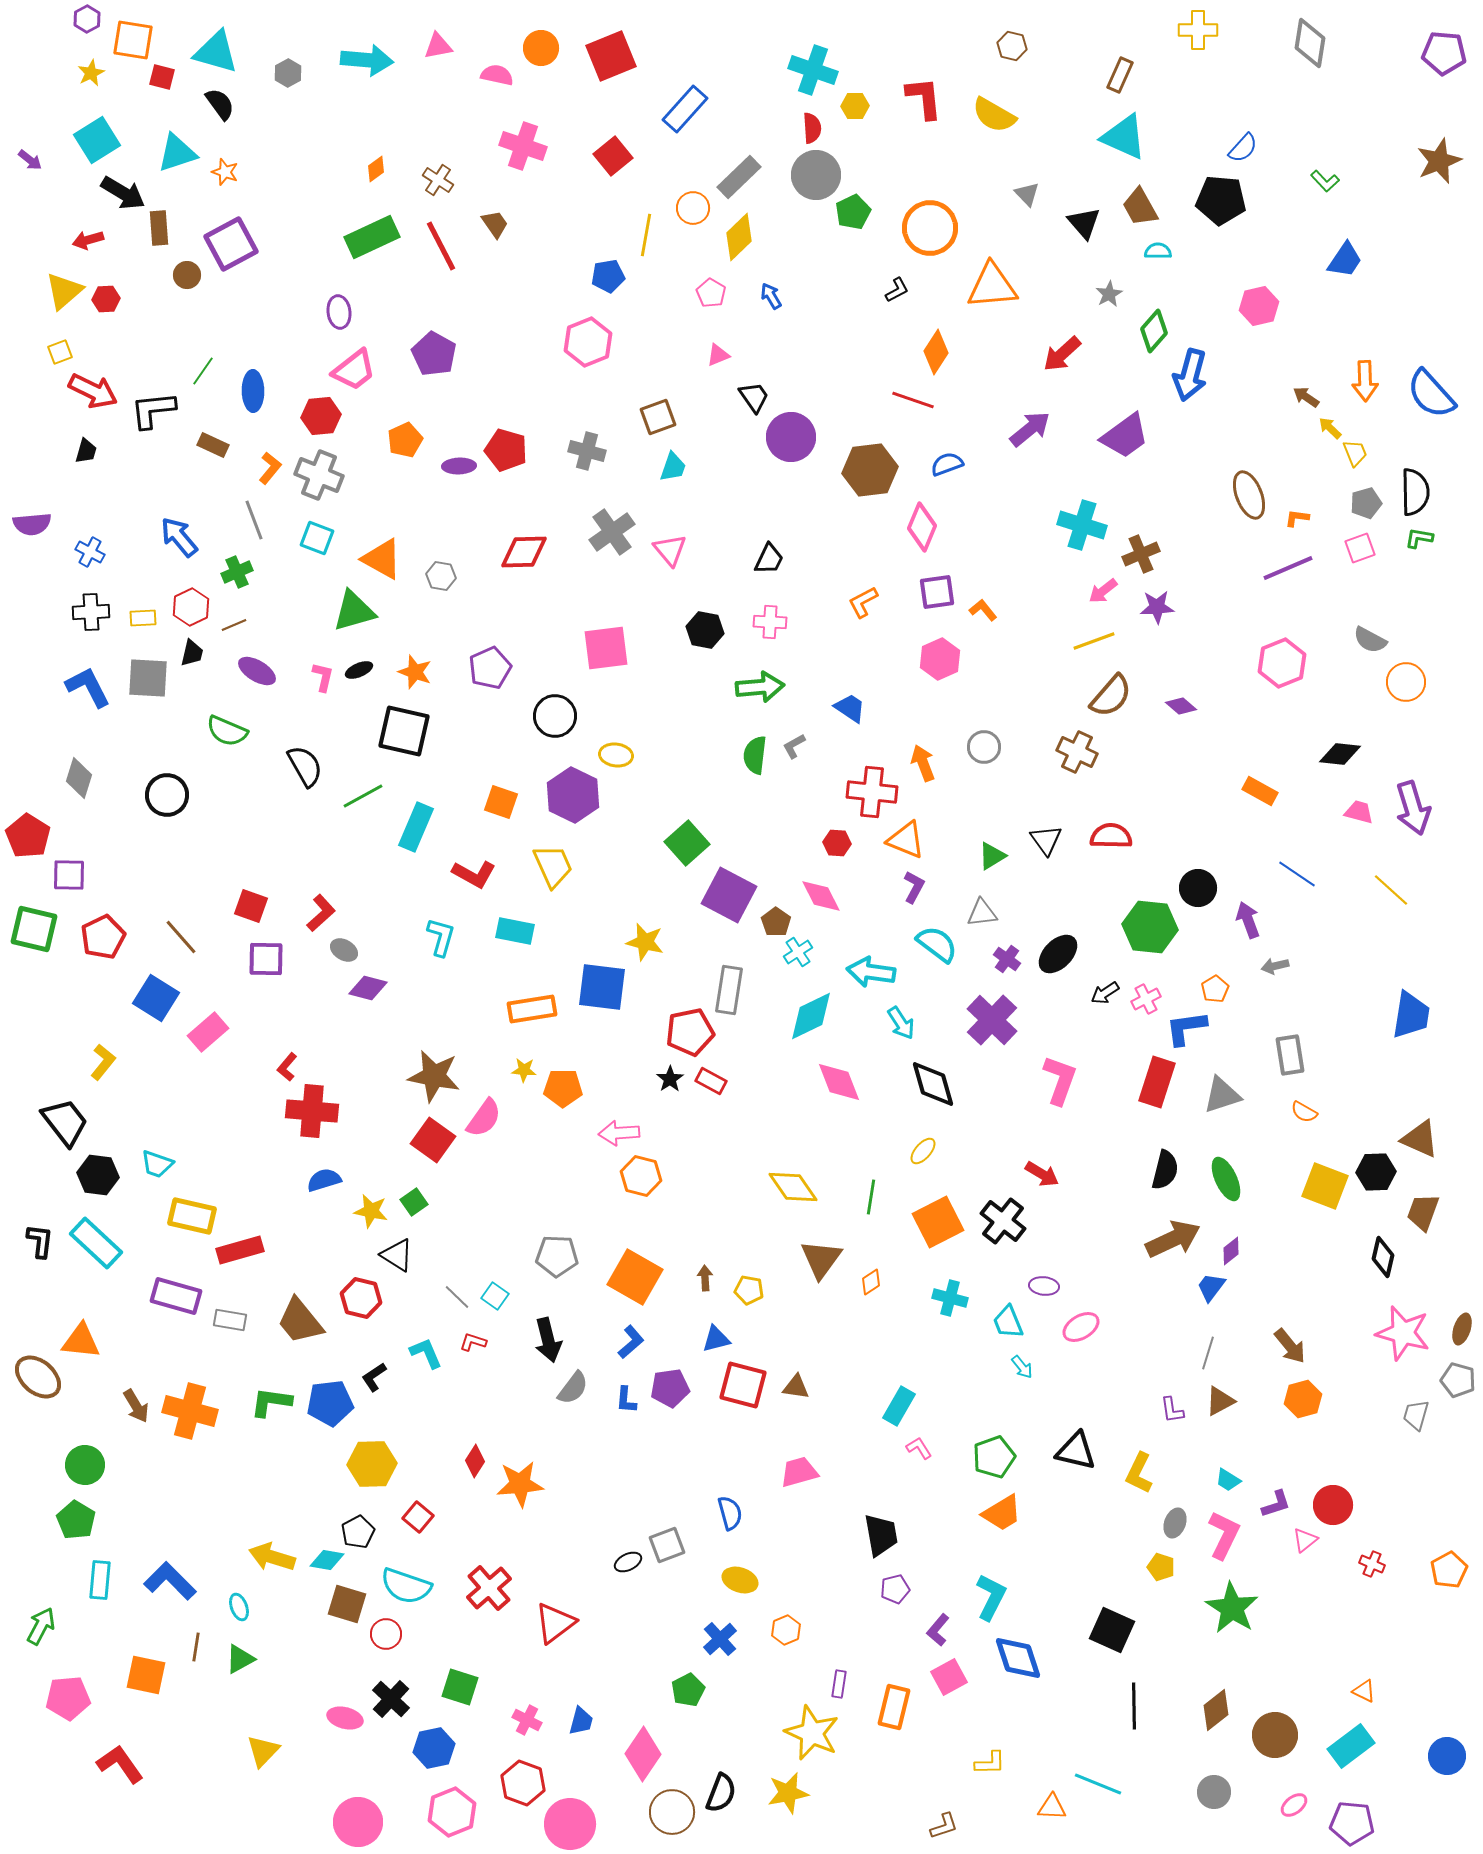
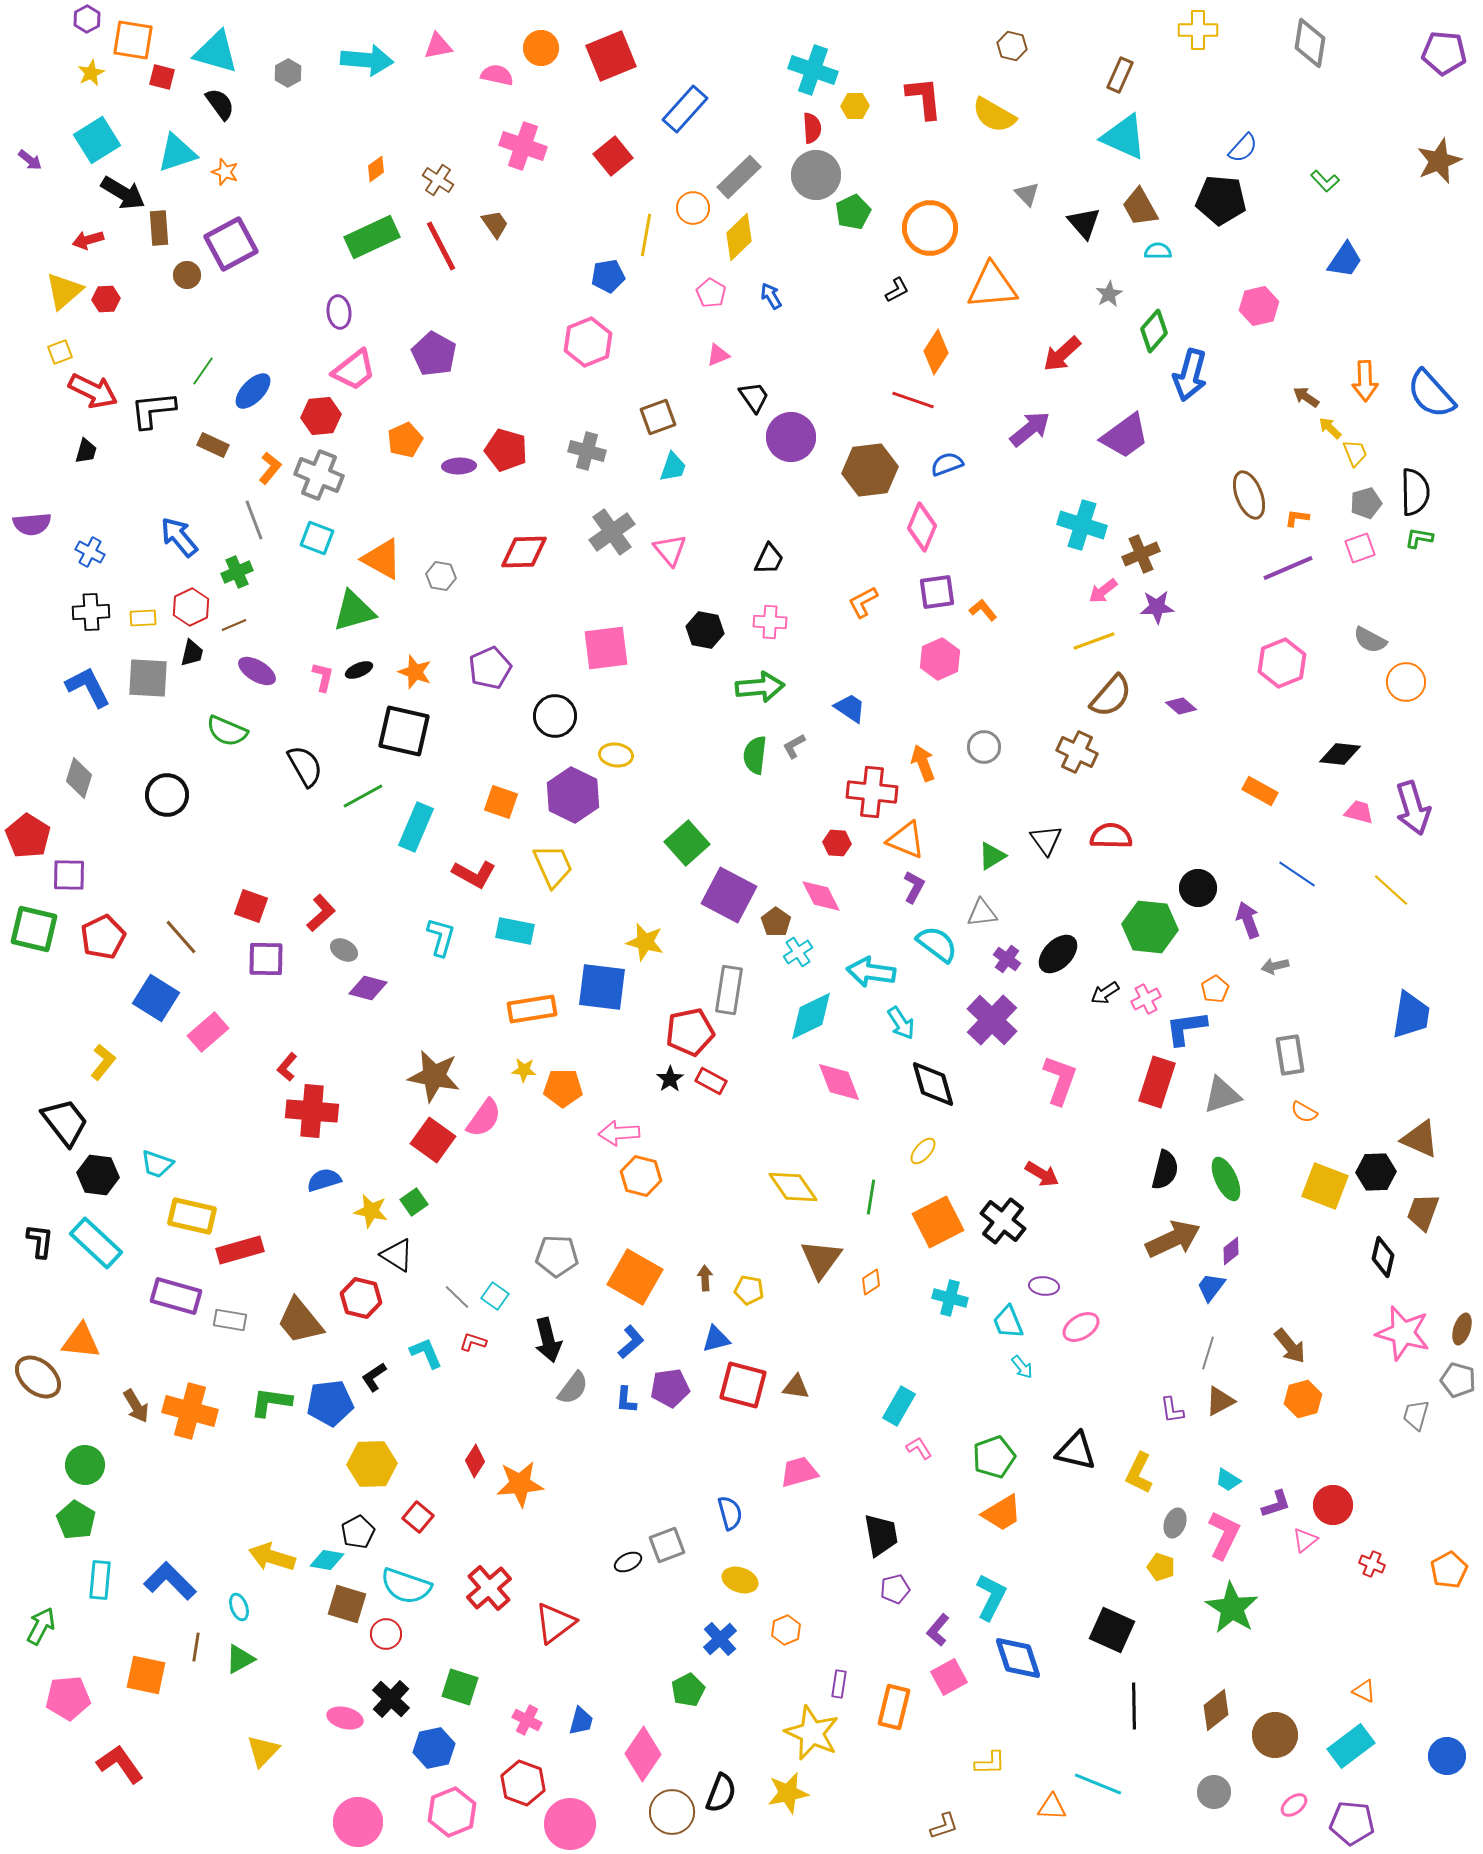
blue ellipse at (253, 391): rotated 45 degrees clockwise
